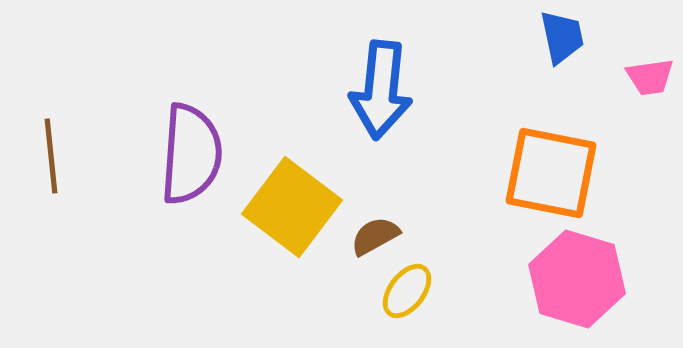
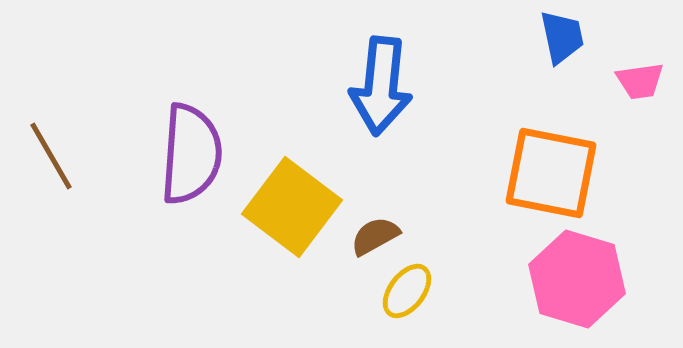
pink trapezoid: moved 10 px left, 4 px down
blue arrow: moved 4 px up
brown line: rotated 24 degrees counterclockwise
